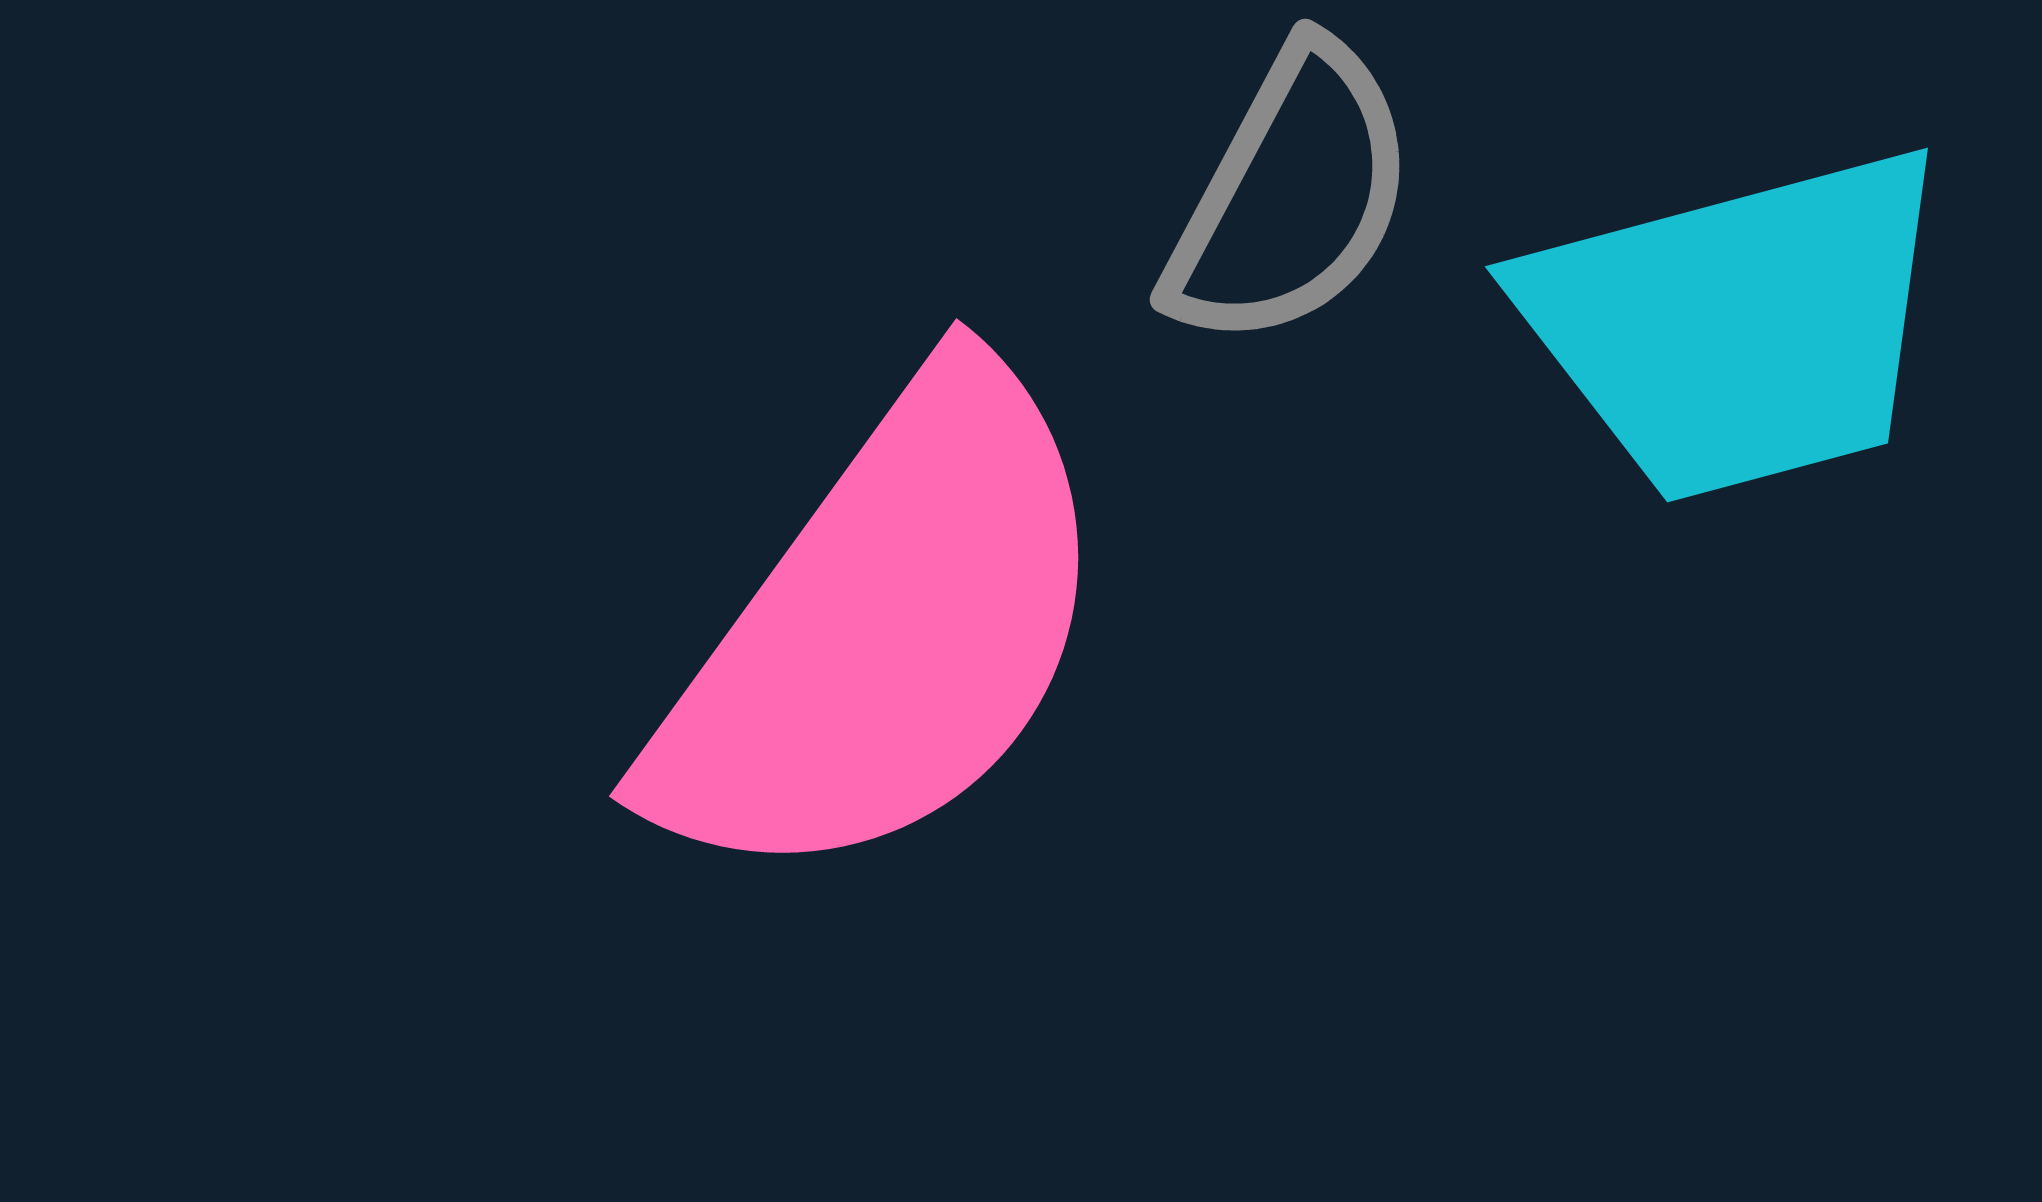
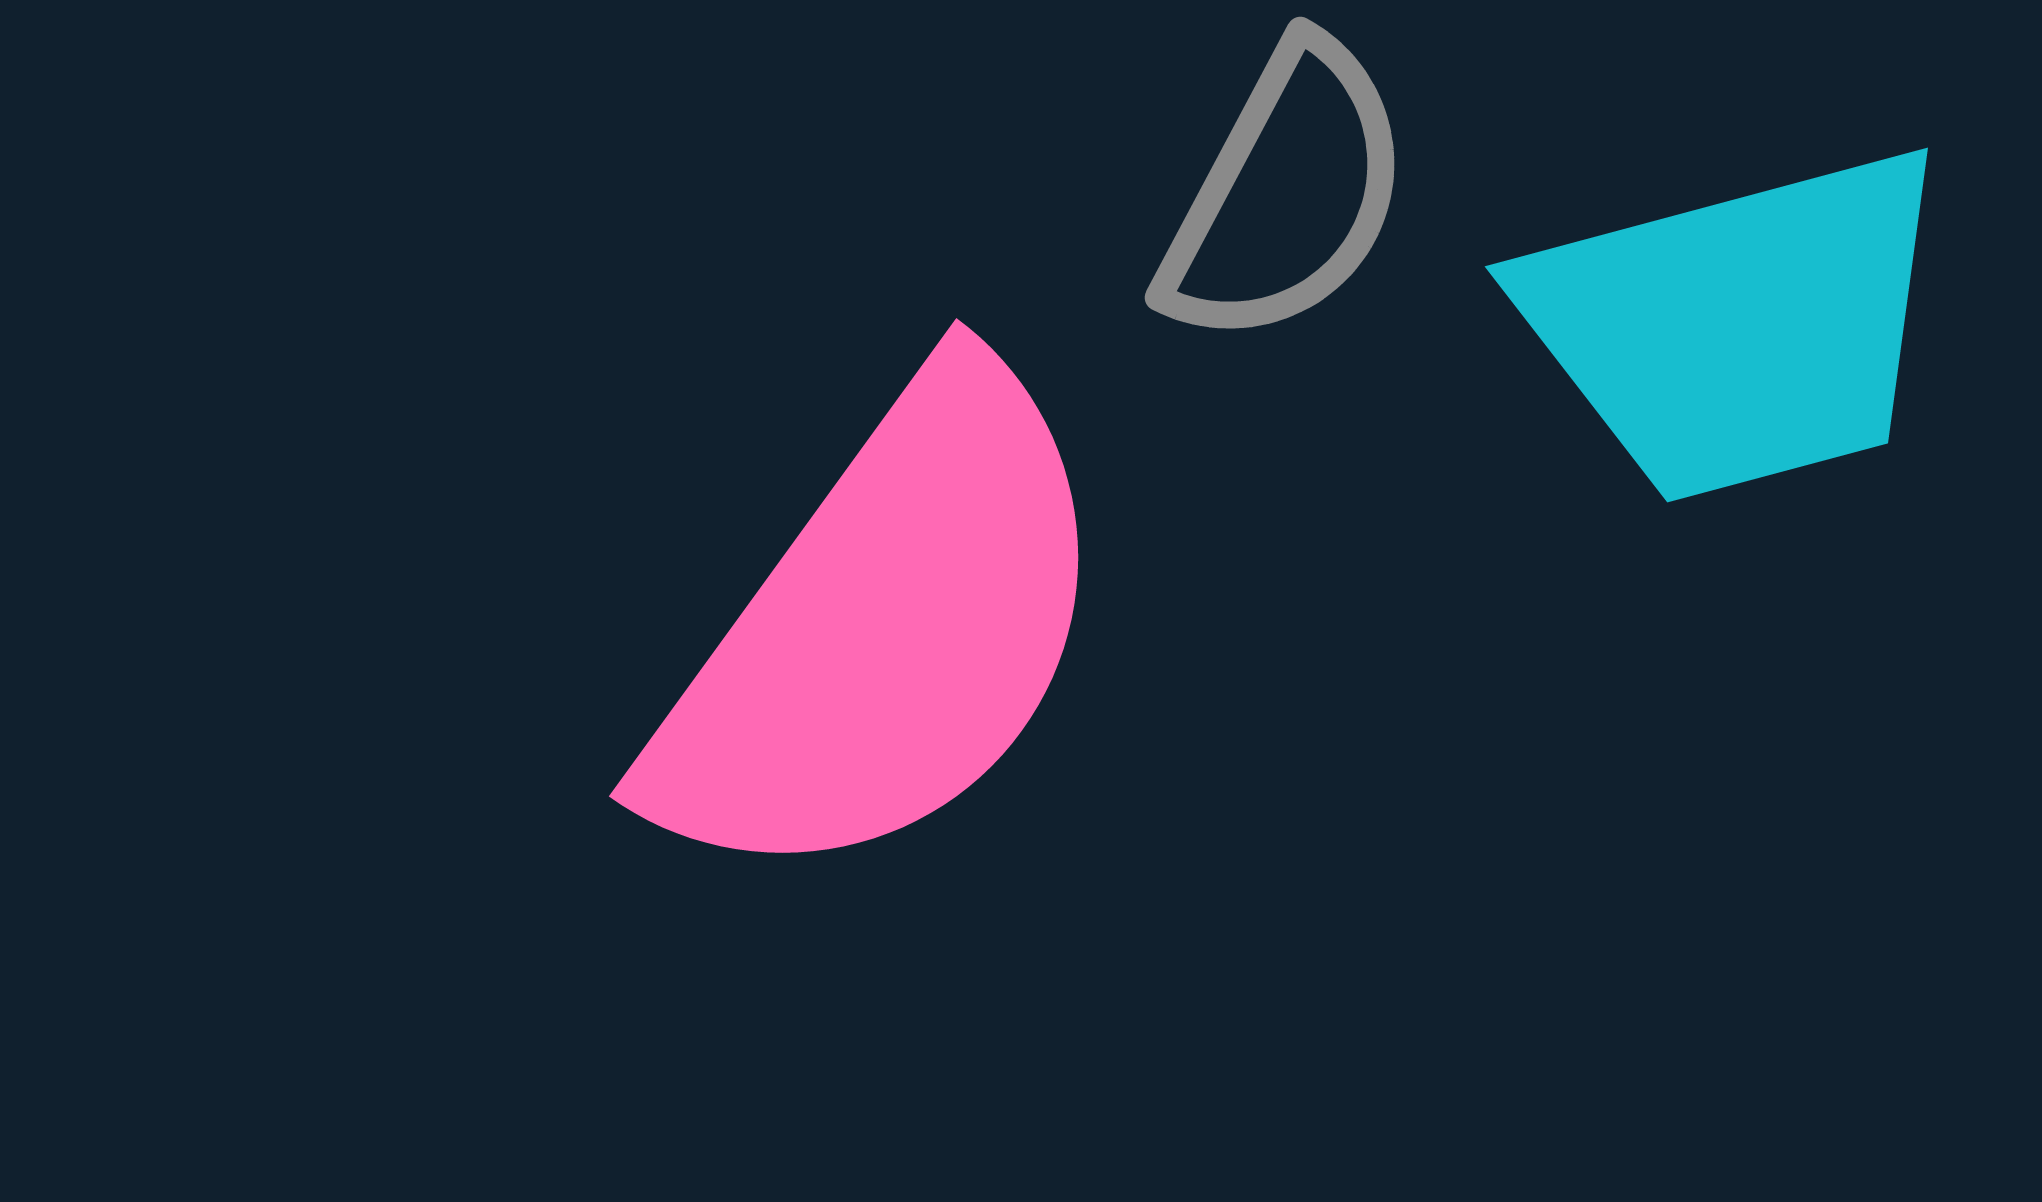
gray semicircle: moved 5 px left, 2 px up
